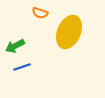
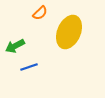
orange semicircle: rotated 63 degrees counterclockwise
blue line: moved 7 px right
